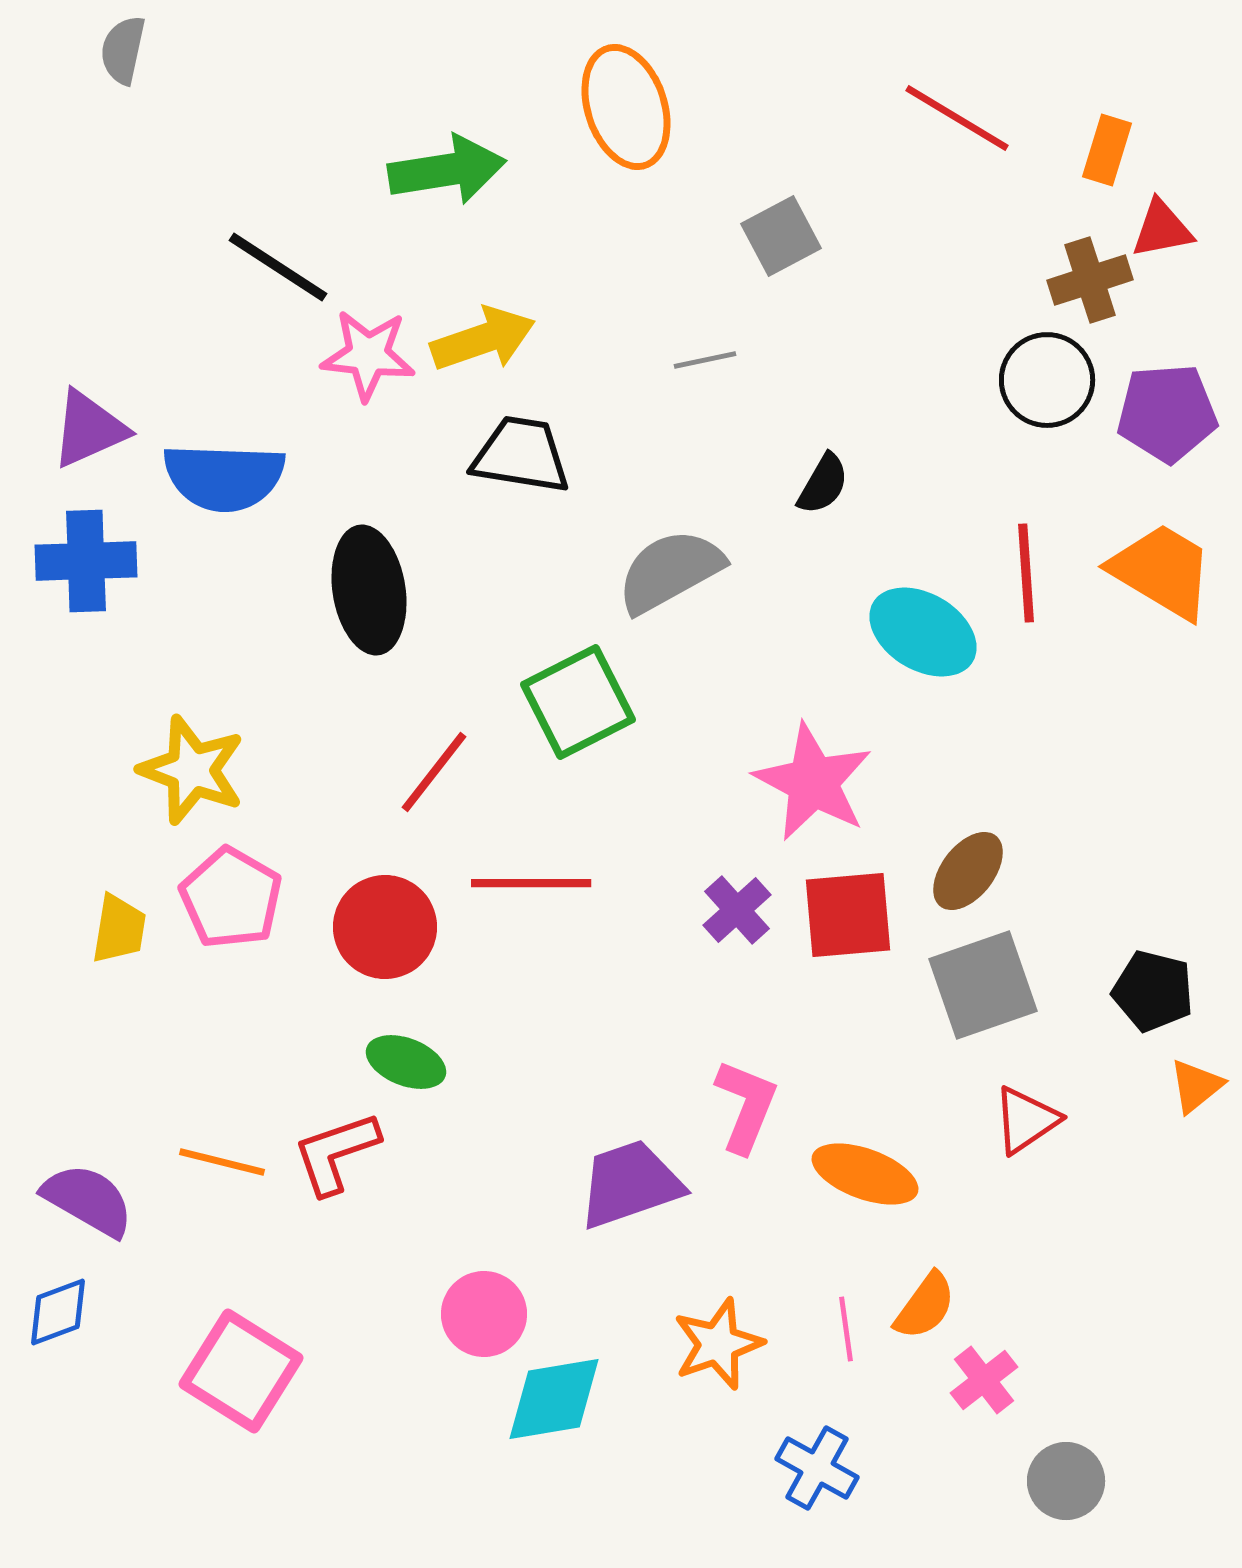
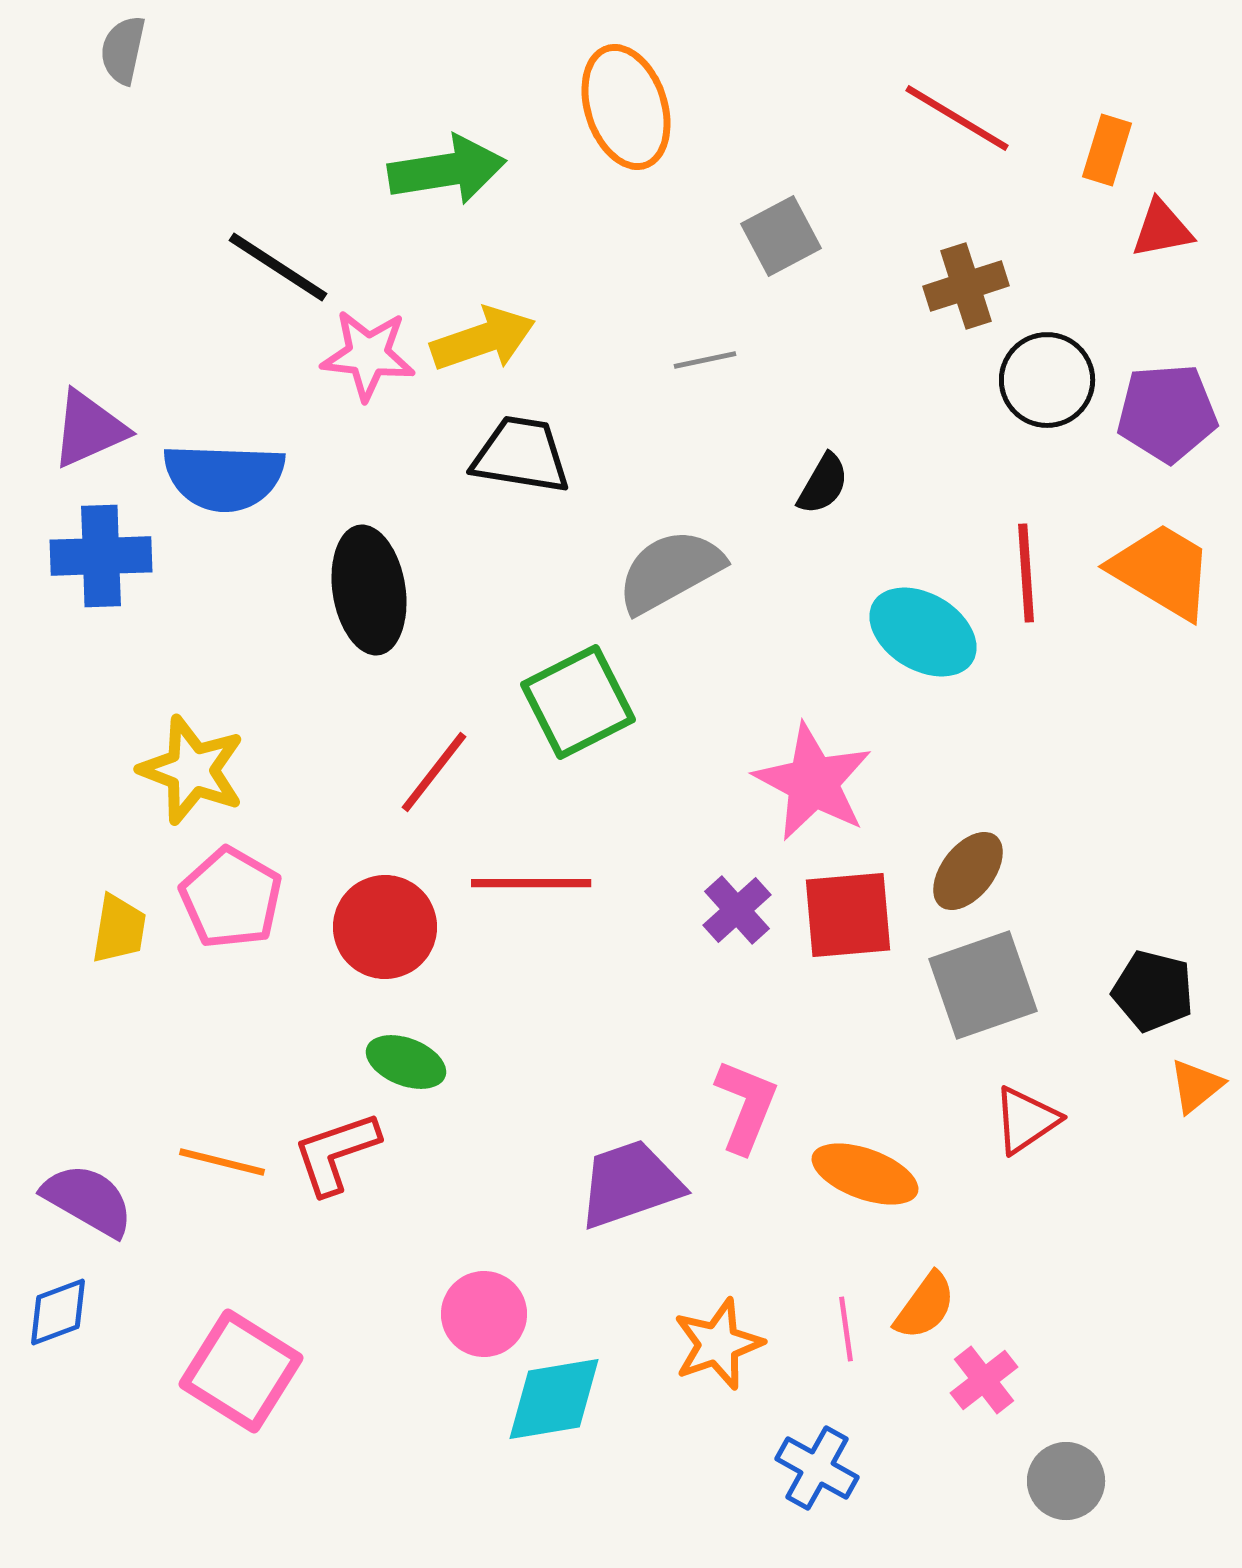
brown cross at (1090, 280): moved 124 px left, 6 px down
blue cross at (86, 561): moved 15 px right, 5 px up
